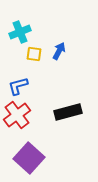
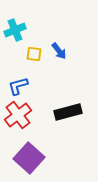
cyan cross: moved 5 px left, 2 px up
blue arrow: rotated 114 degrees clockwise
red cross: moved 1 px right
